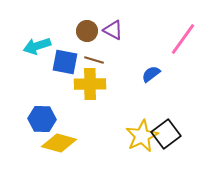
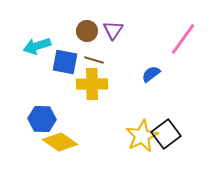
purple triangle: rotated 35 degrees clockwise
yellow cross: moved 2 px right
yellow diamond: moved 1 px right, 1 px up; rotated 20 degrees clockwise
